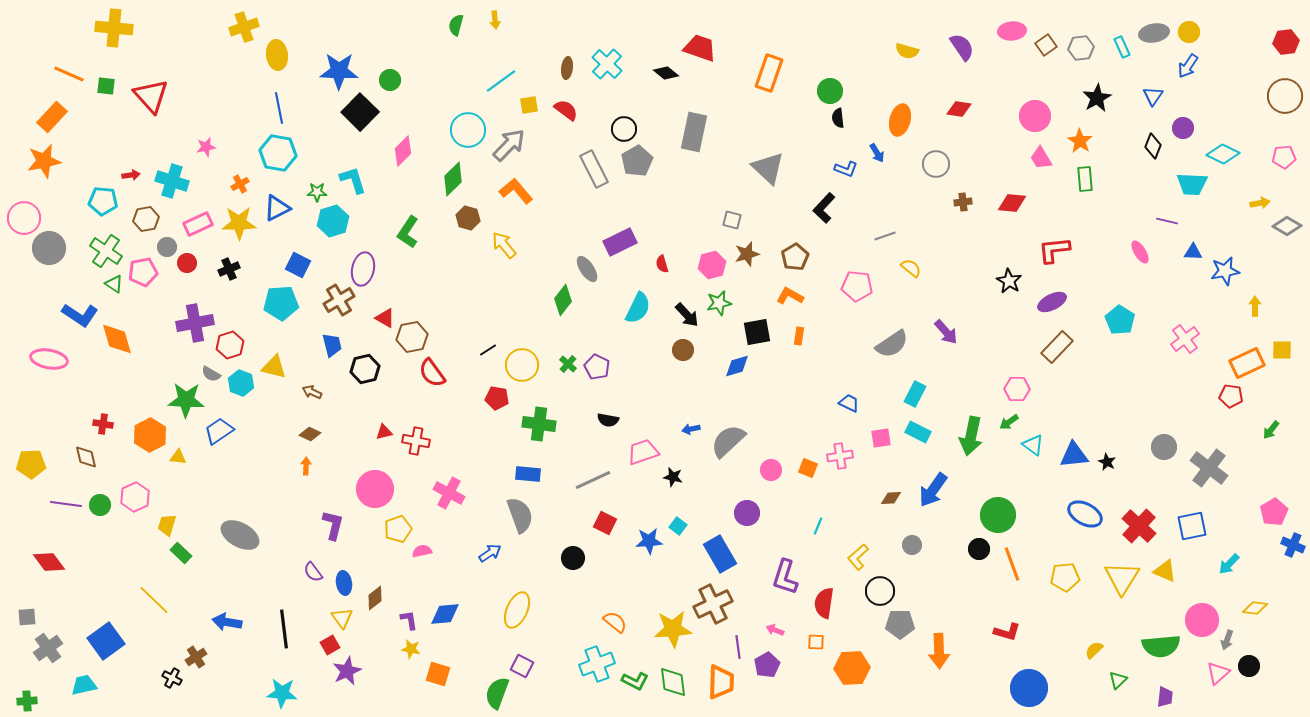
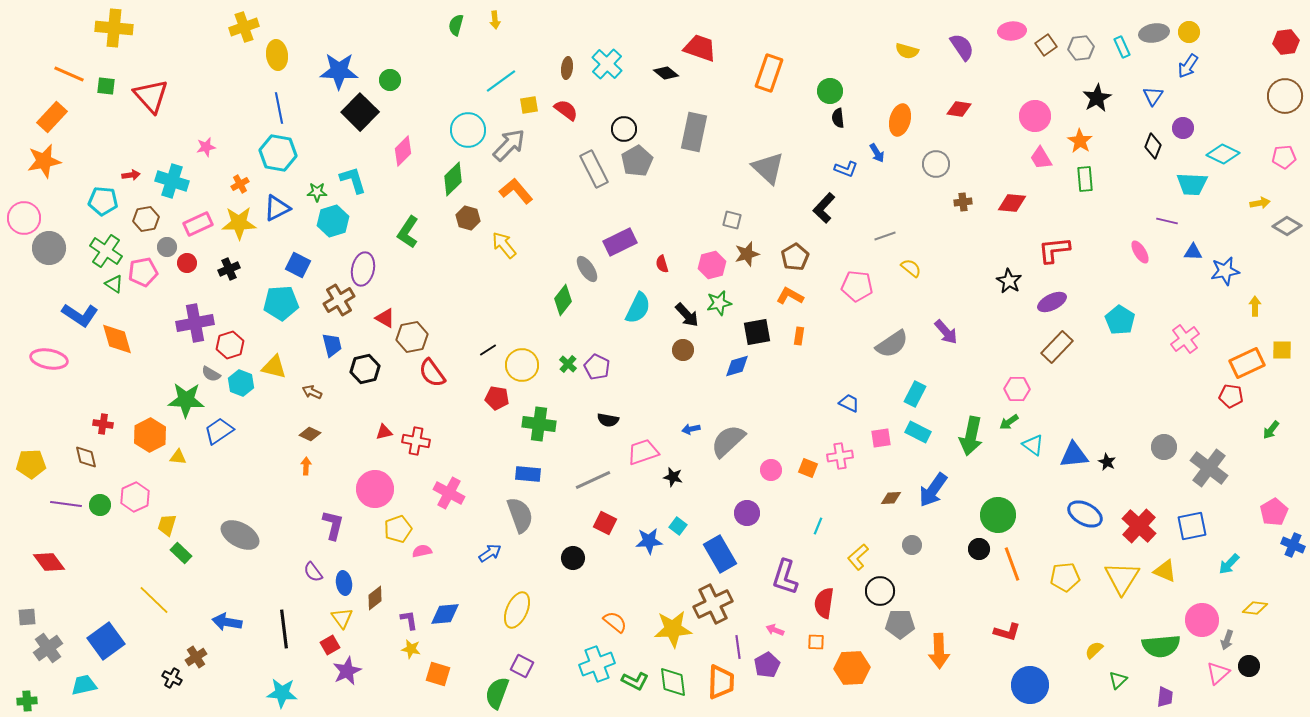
blue circle at (1029, 688): moved 1 px right, 3 px up
